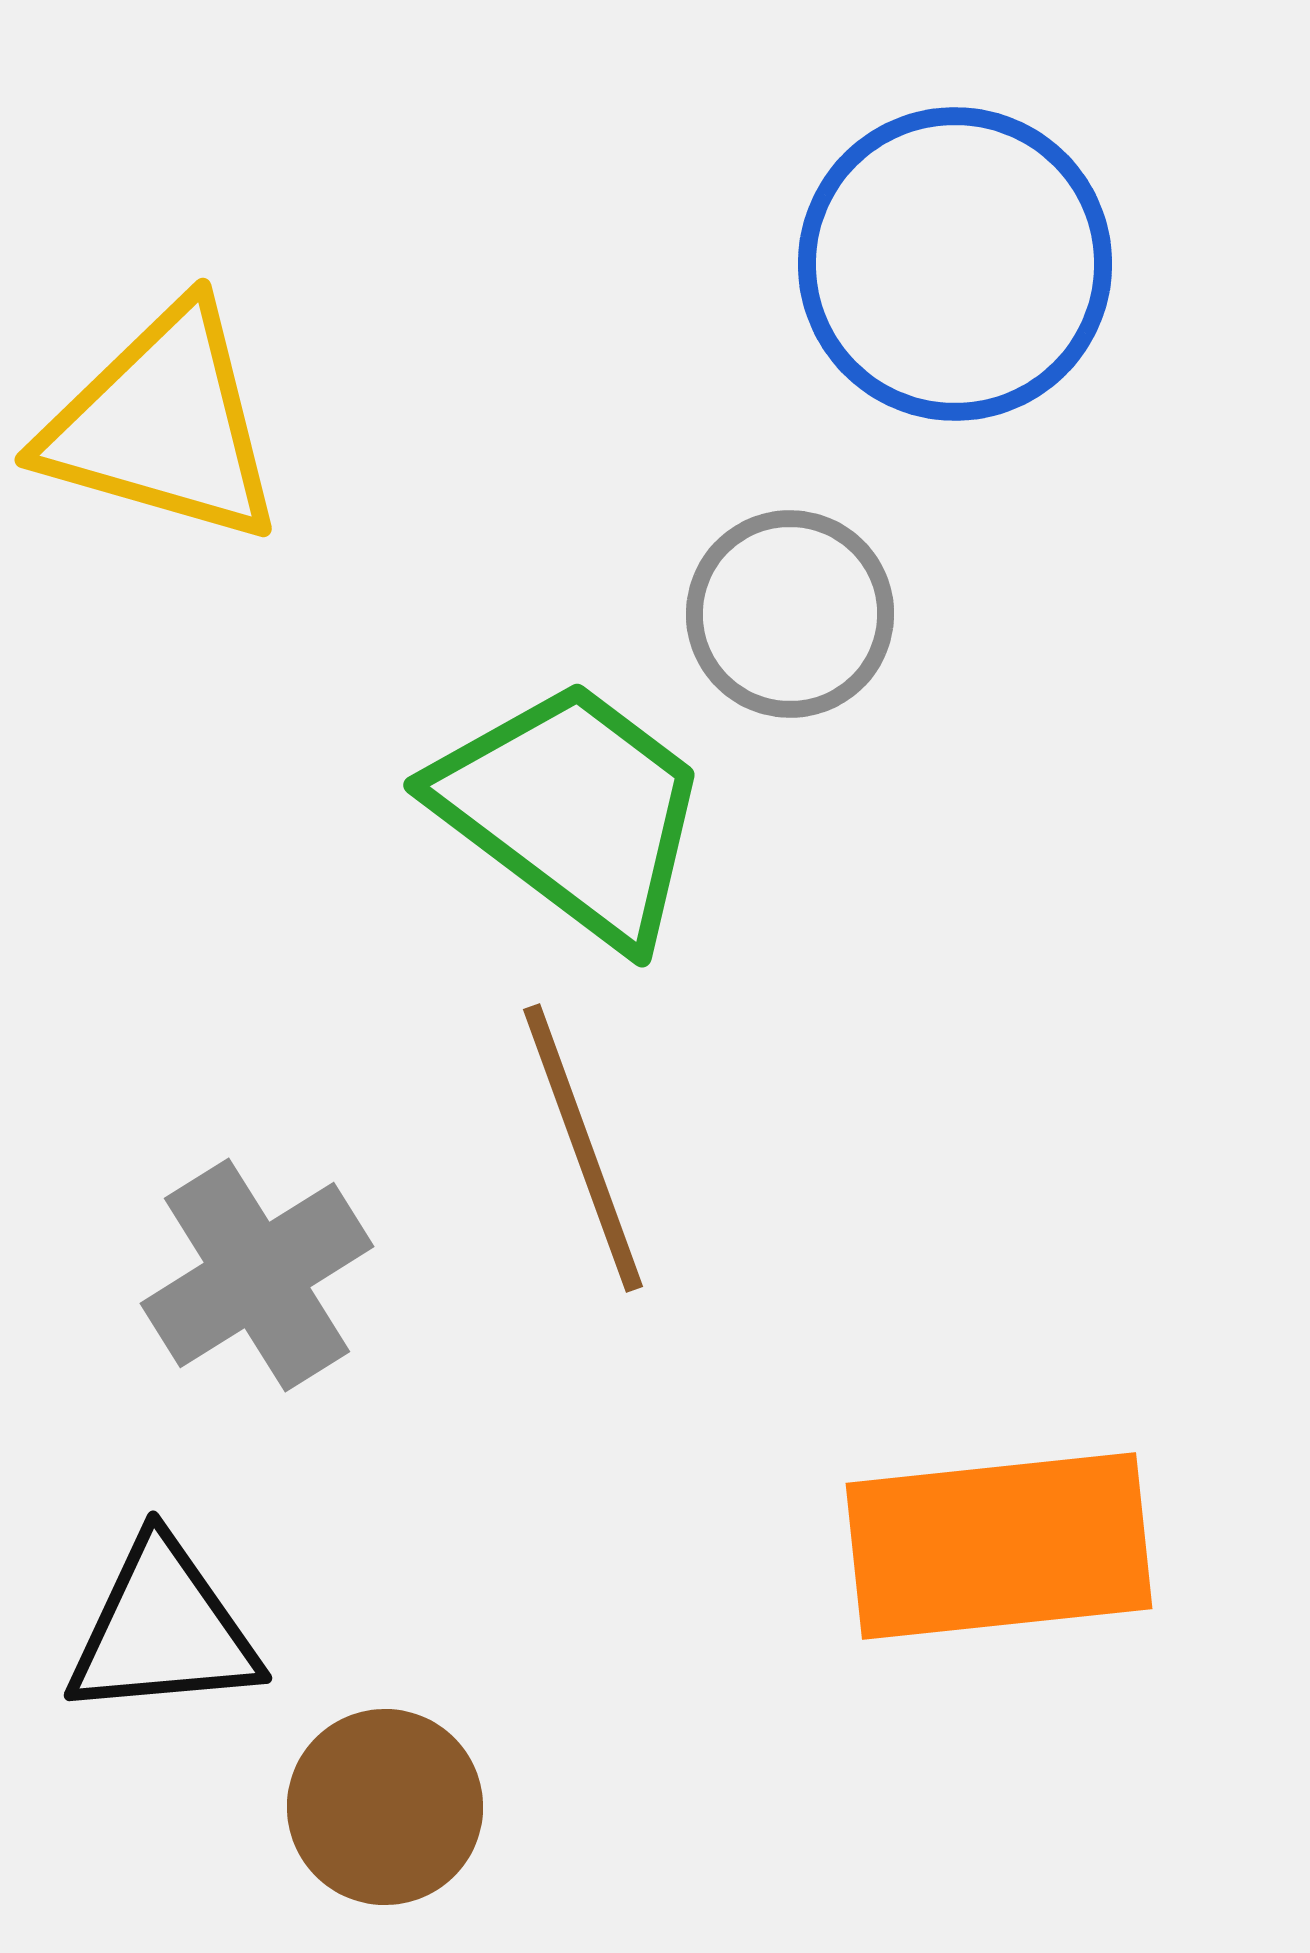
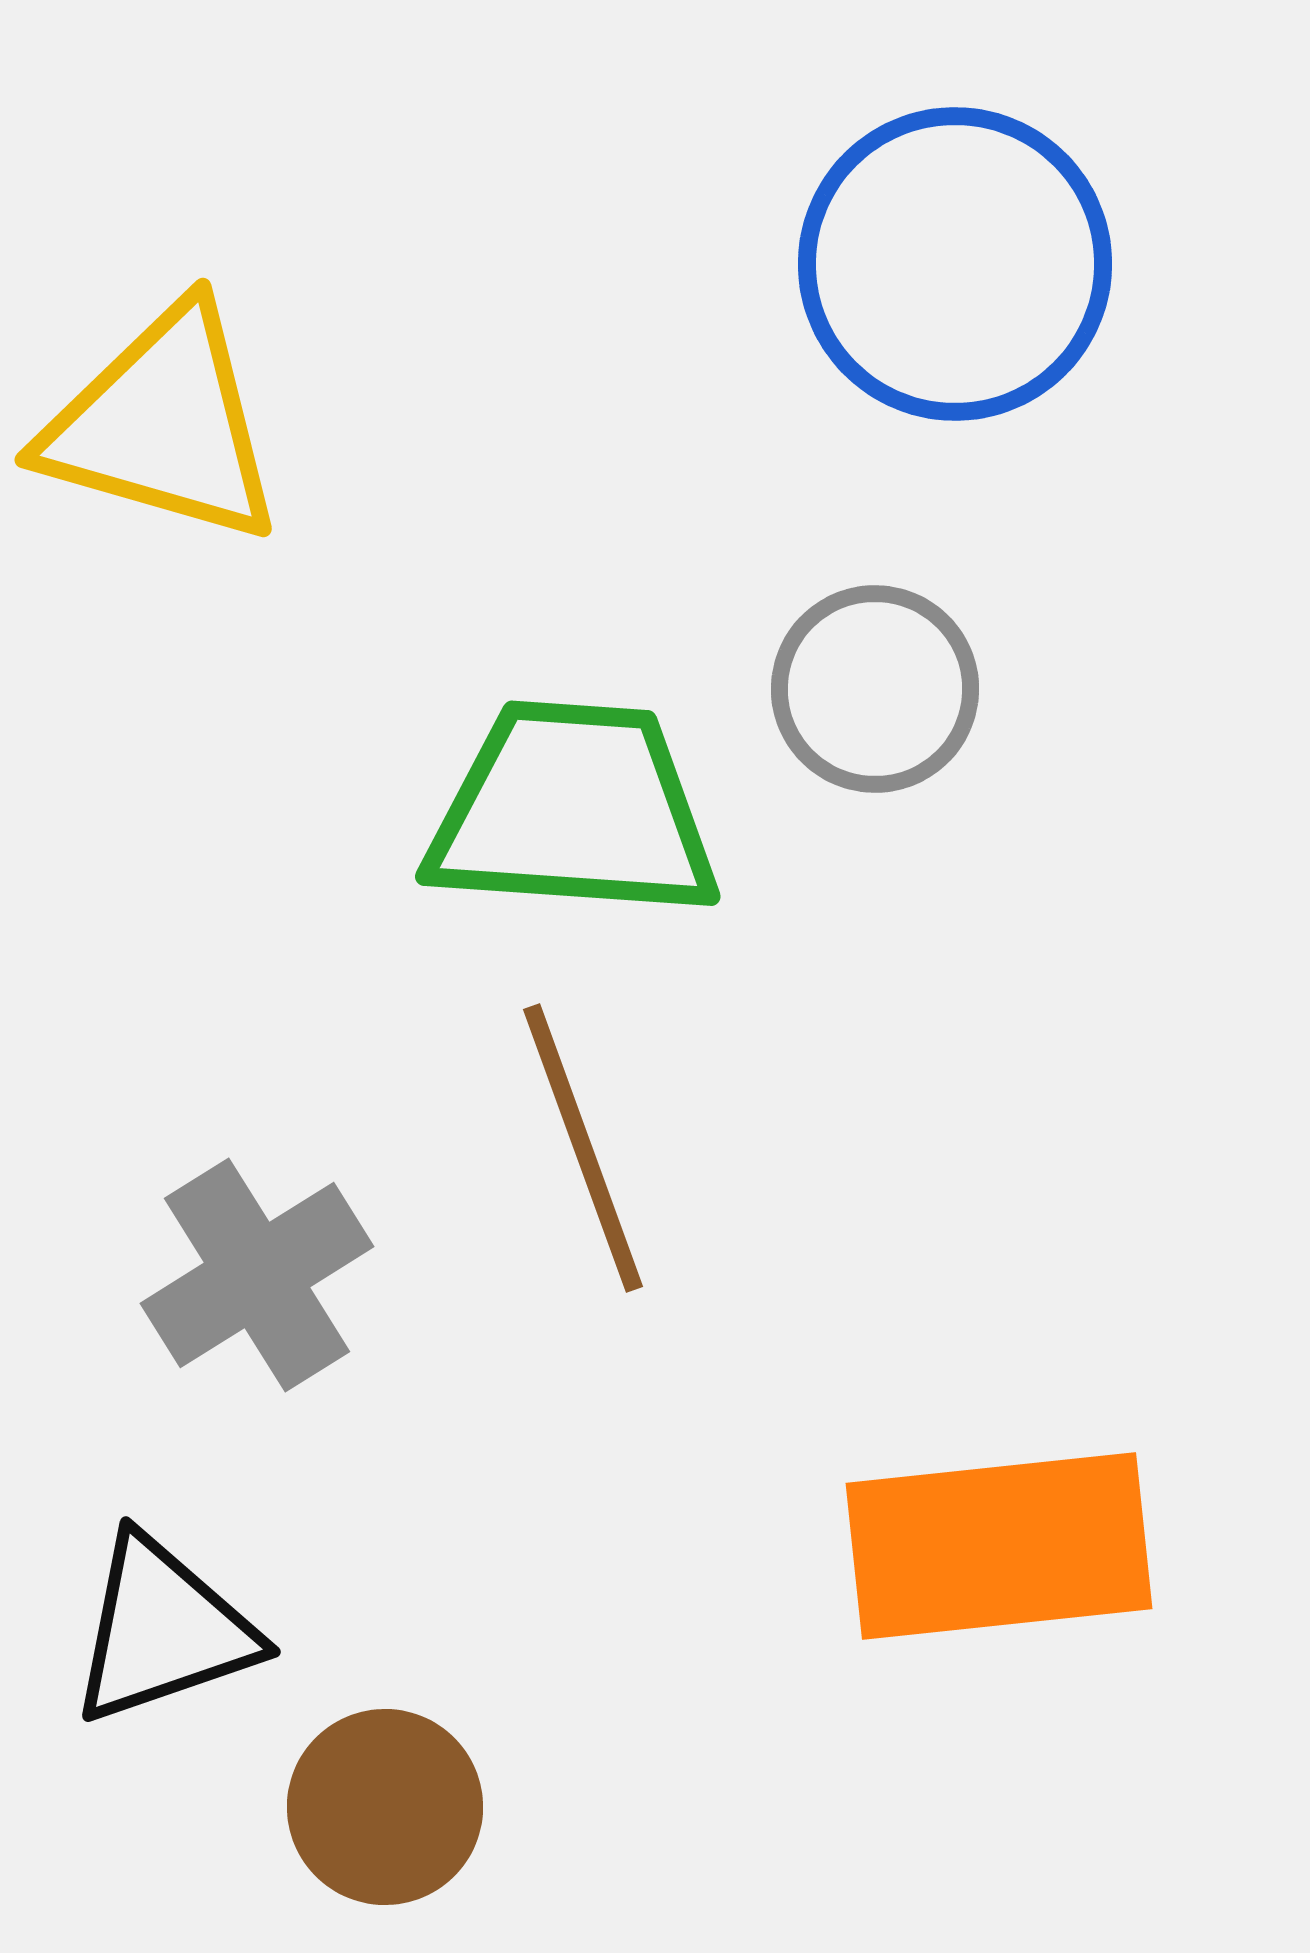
gray circle: moved 85 px right, 75 px down
green trapezoid: rotated 33 degrees counterclockwise
black triangle: rotated 14 degrees counterclockwise
